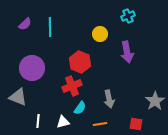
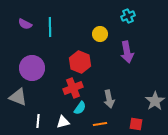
purple semicircle: rotated 72 degrees clockwise
red cross: moved 1 px right, 2 px down
